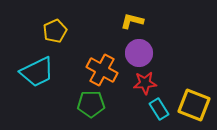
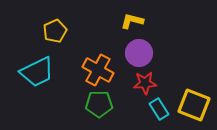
orange cross: moved 4 px left
green pentagon: moved 8 px right
